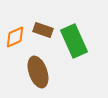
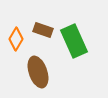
orange diamond: moved 1 px right, 2 px down; rotated 35 degrees counterclockwise
